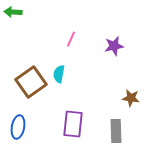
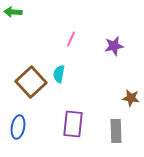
brown square: rotated 8 degrees counterclockwise
